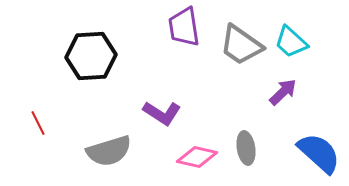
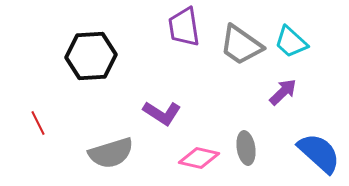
gray semicircle: moved 2 px right, 2 px down
pink diamond: moved 2 px right, 1 px down
